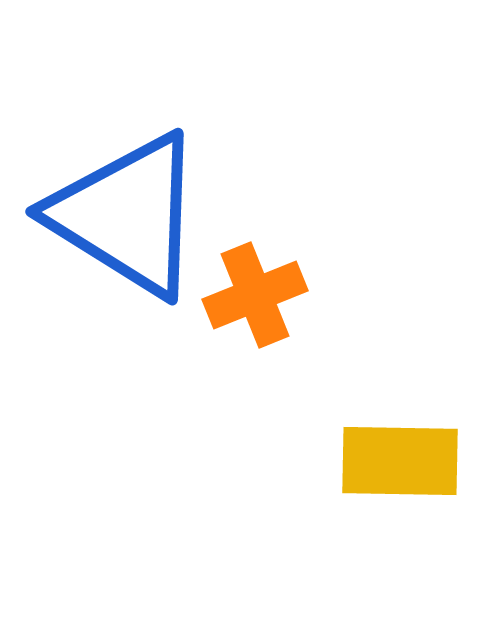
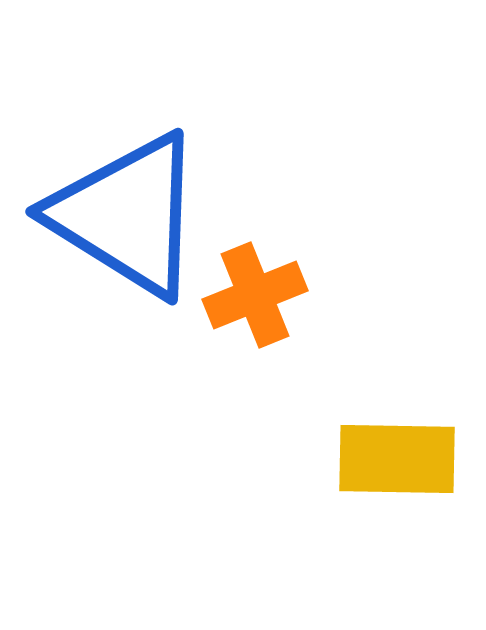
yellow rectangle: moved 3 px left, 2 px up
